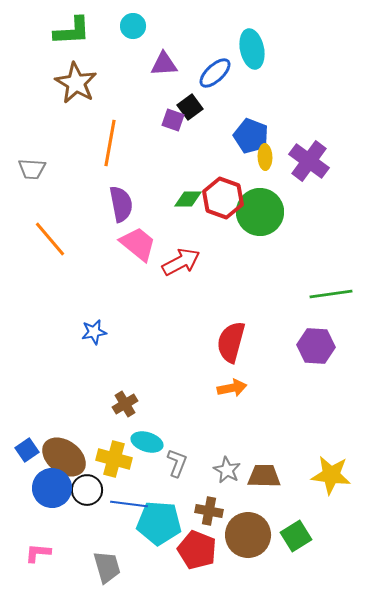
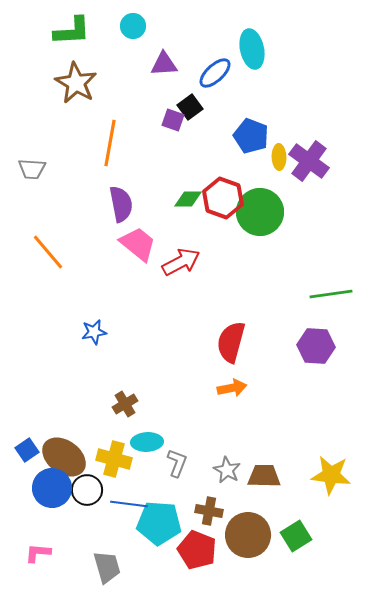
yellow ellipse at (265, 157): moved 14 px right
orange line at (50, 239): moved 2 px left, 13 px down
cyan ellipse at (147, 442): rotated 20 degrees counterclockwise
